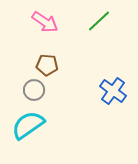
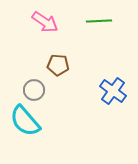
green line: rotated 40 degrees clockwise
brown pentagon: moved 11 px right
cyan semicircle: moved 3 px left, 4 px up; rotated 96 degrees counterclockwise
